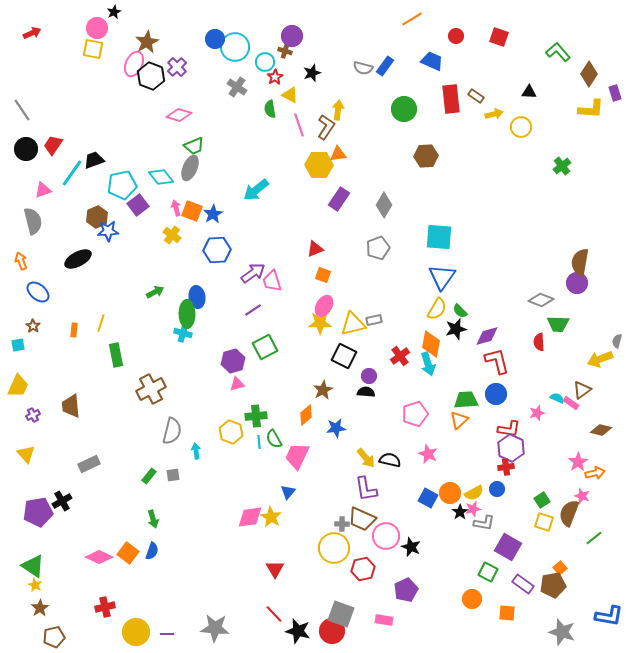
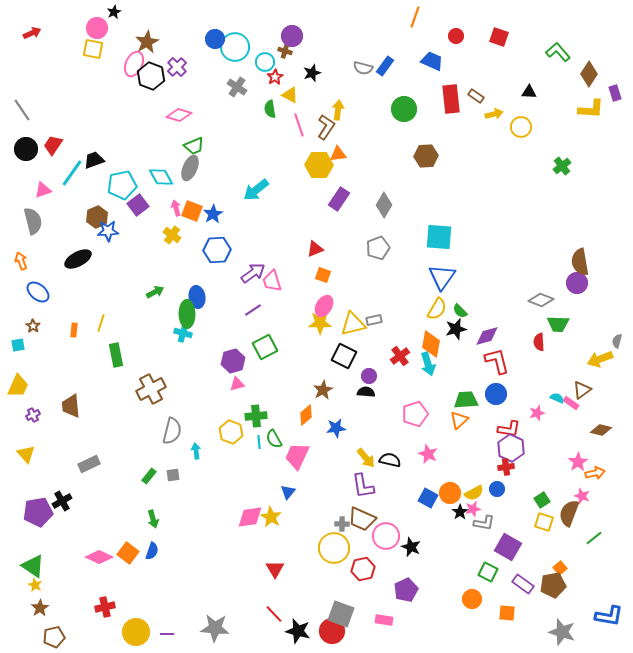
orange line at (412, 19): moved 3 px right, 2 px up; rotated 40 degrees counterclockwise
cyan diamond at (161, 177): rotated 10 degrees clockwise
brown semicircle at (580, 262): rotated 20 degrees counterclockwise
purple L-shape at (366, 489): moved 3 px left, 3 px up
